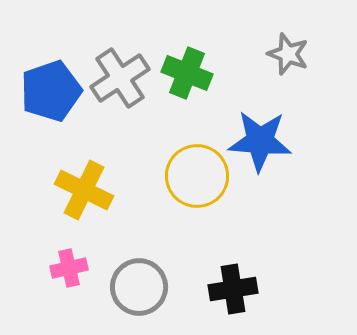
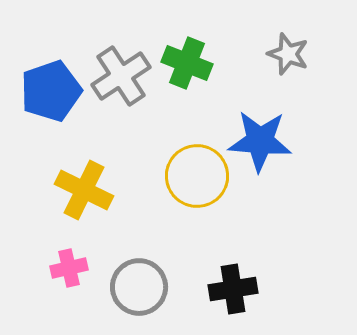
green cross: moved 10 px up
gray cross: moved 1 px right, 2 px up
